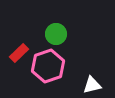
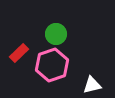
pink hexagon: moved 4 px right, 1 px up
